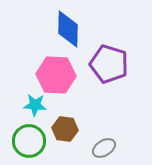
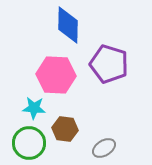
blue diamond: moved 4 px up
cyan star: moved 1 px left, 3 px down
green circle: moved 2 px down
